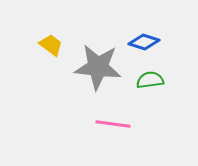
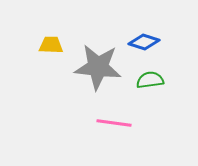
yellow trapezoid: rotated 35 degrees counterclockwise
pink line: moved 1 px right, 1 px up
